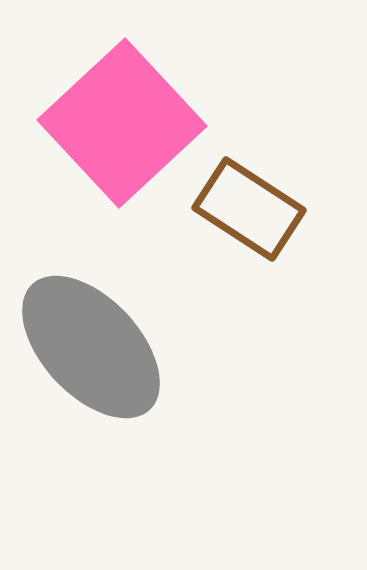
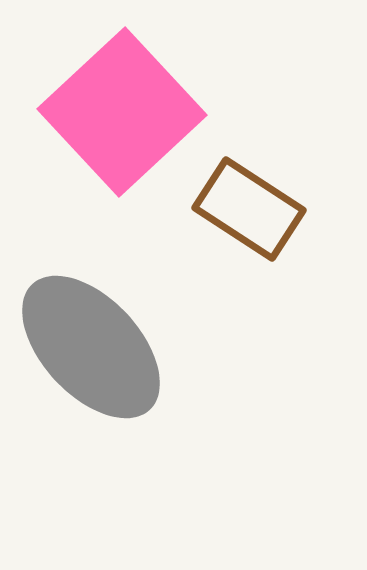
pink square: moved 11 px up
